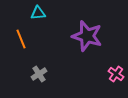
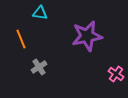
cyan triangle: moved 2 px right; rotated 14 degrees clockwise
purple star: rotated 28 degrees counterclockwise
gray cross: moved 7 px up
